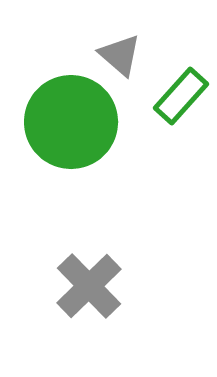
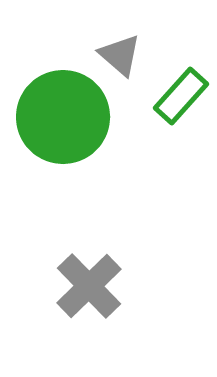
green circle: moved 8 px left, 5 px up
